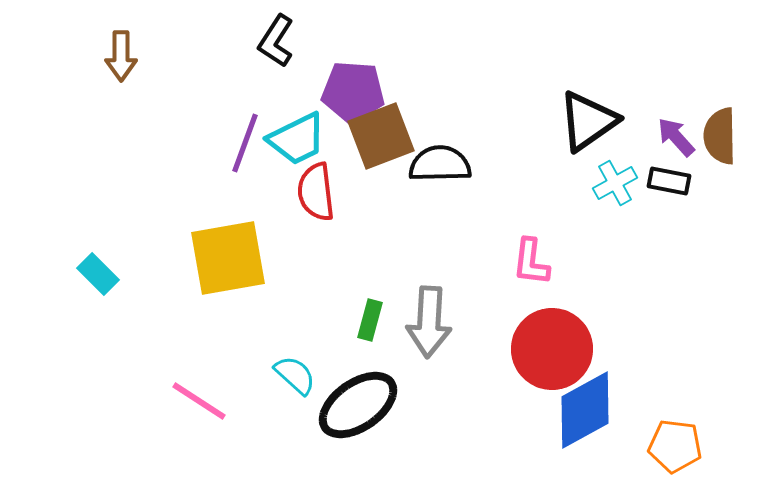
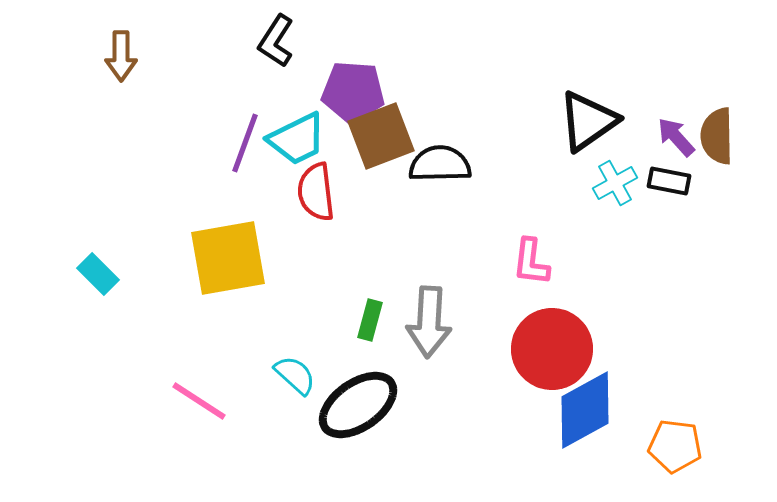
brown semicircle: moved 3 px left
